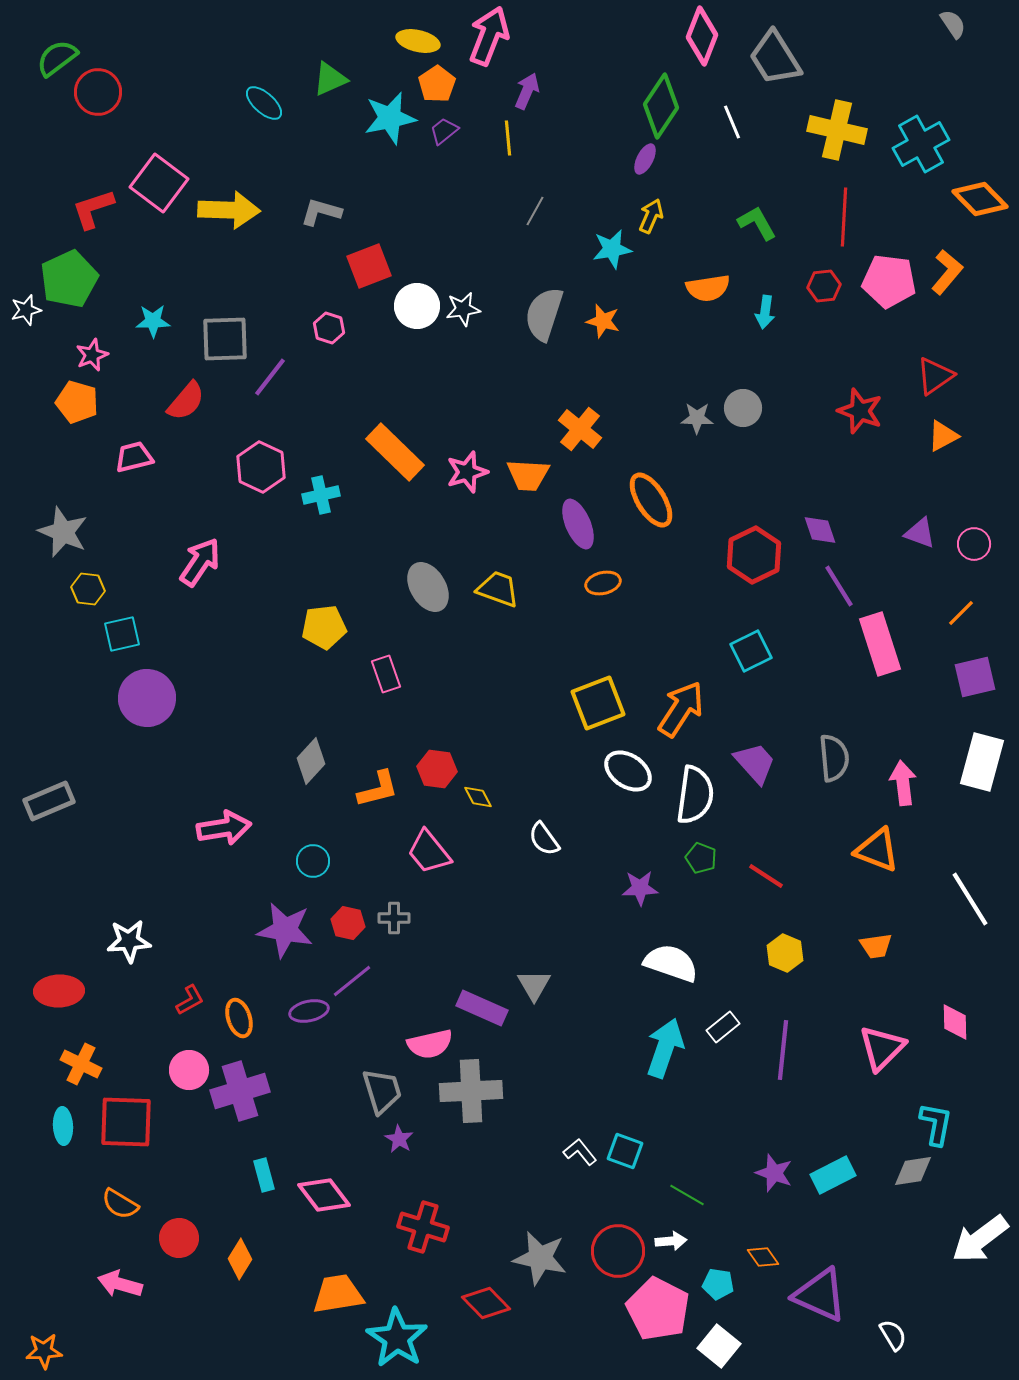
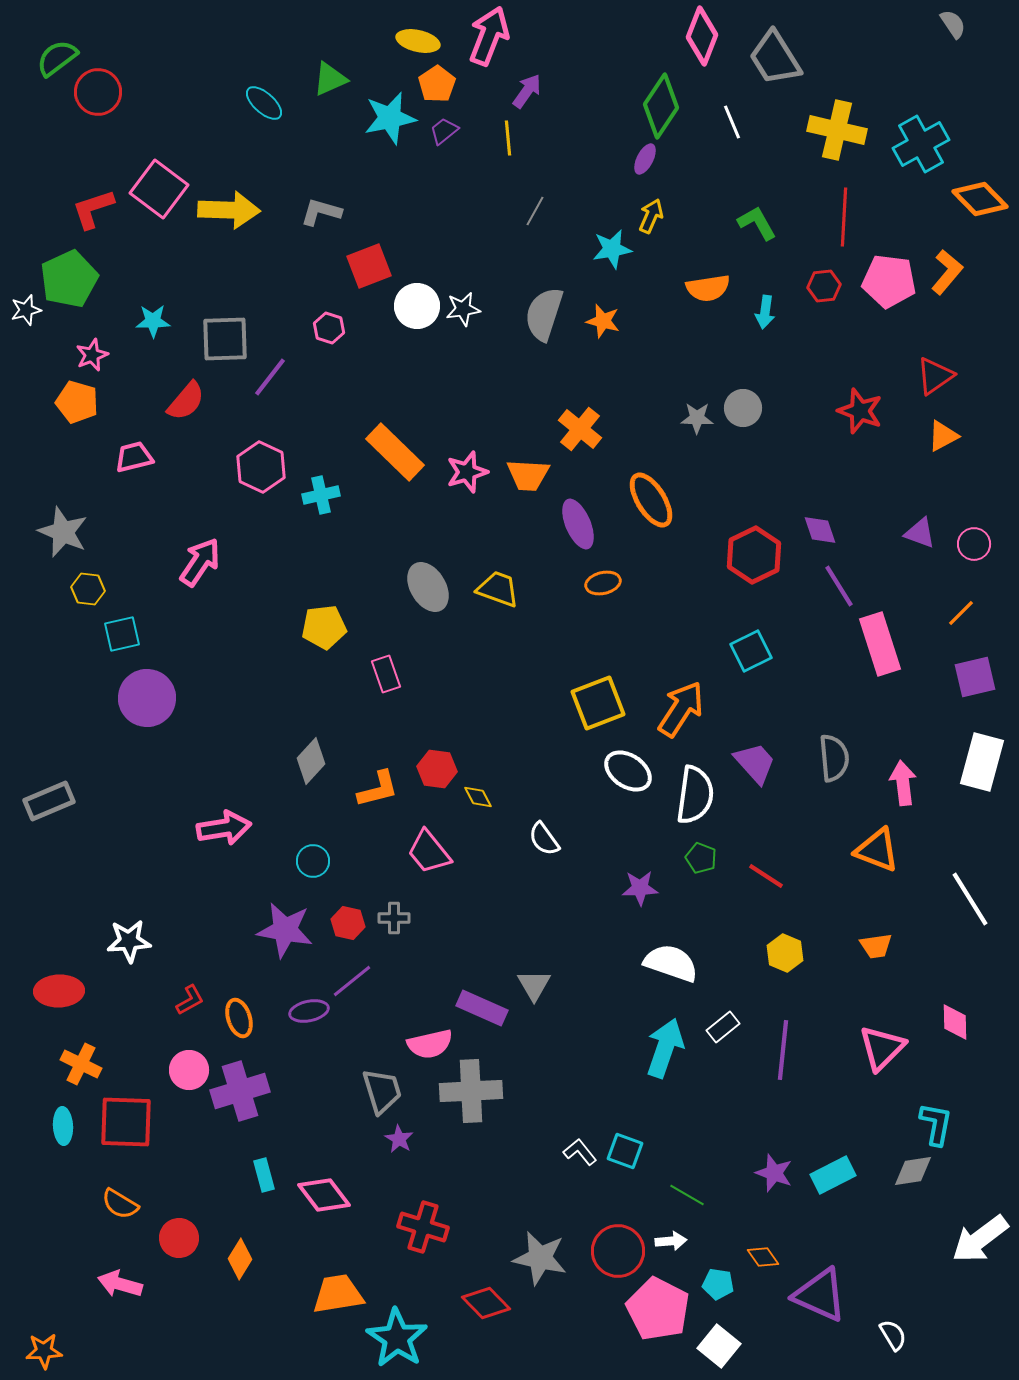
purple arrow at (527, 91): rotated 12 degrees clockwise
pink square at (159, 183): moved 6 px down
